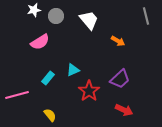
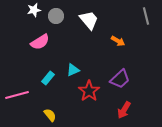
red arrow: rotated 96 degrees clockwise
